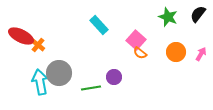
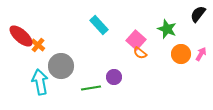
green star: moved 1 px left, 12 px down
red ellipse: rotated 15 degrees clockwise
orange circle: moved 5 px right, 2 px down
gray circle: moved 2 px right, 7 px up
